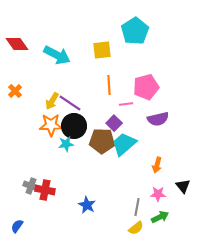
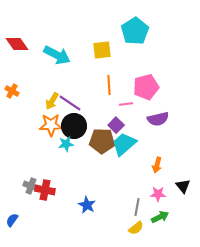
orange cross: moved 3 px left; rotated 16 degrees counterclockwise
purple square: moved 2 px right, 2 px down
blue semicircle: moved 5 px left, 6 px up
